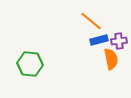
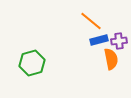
green hexagon: moved 2 px right, 1 px up; rotated 20 degrees counterclockwise
